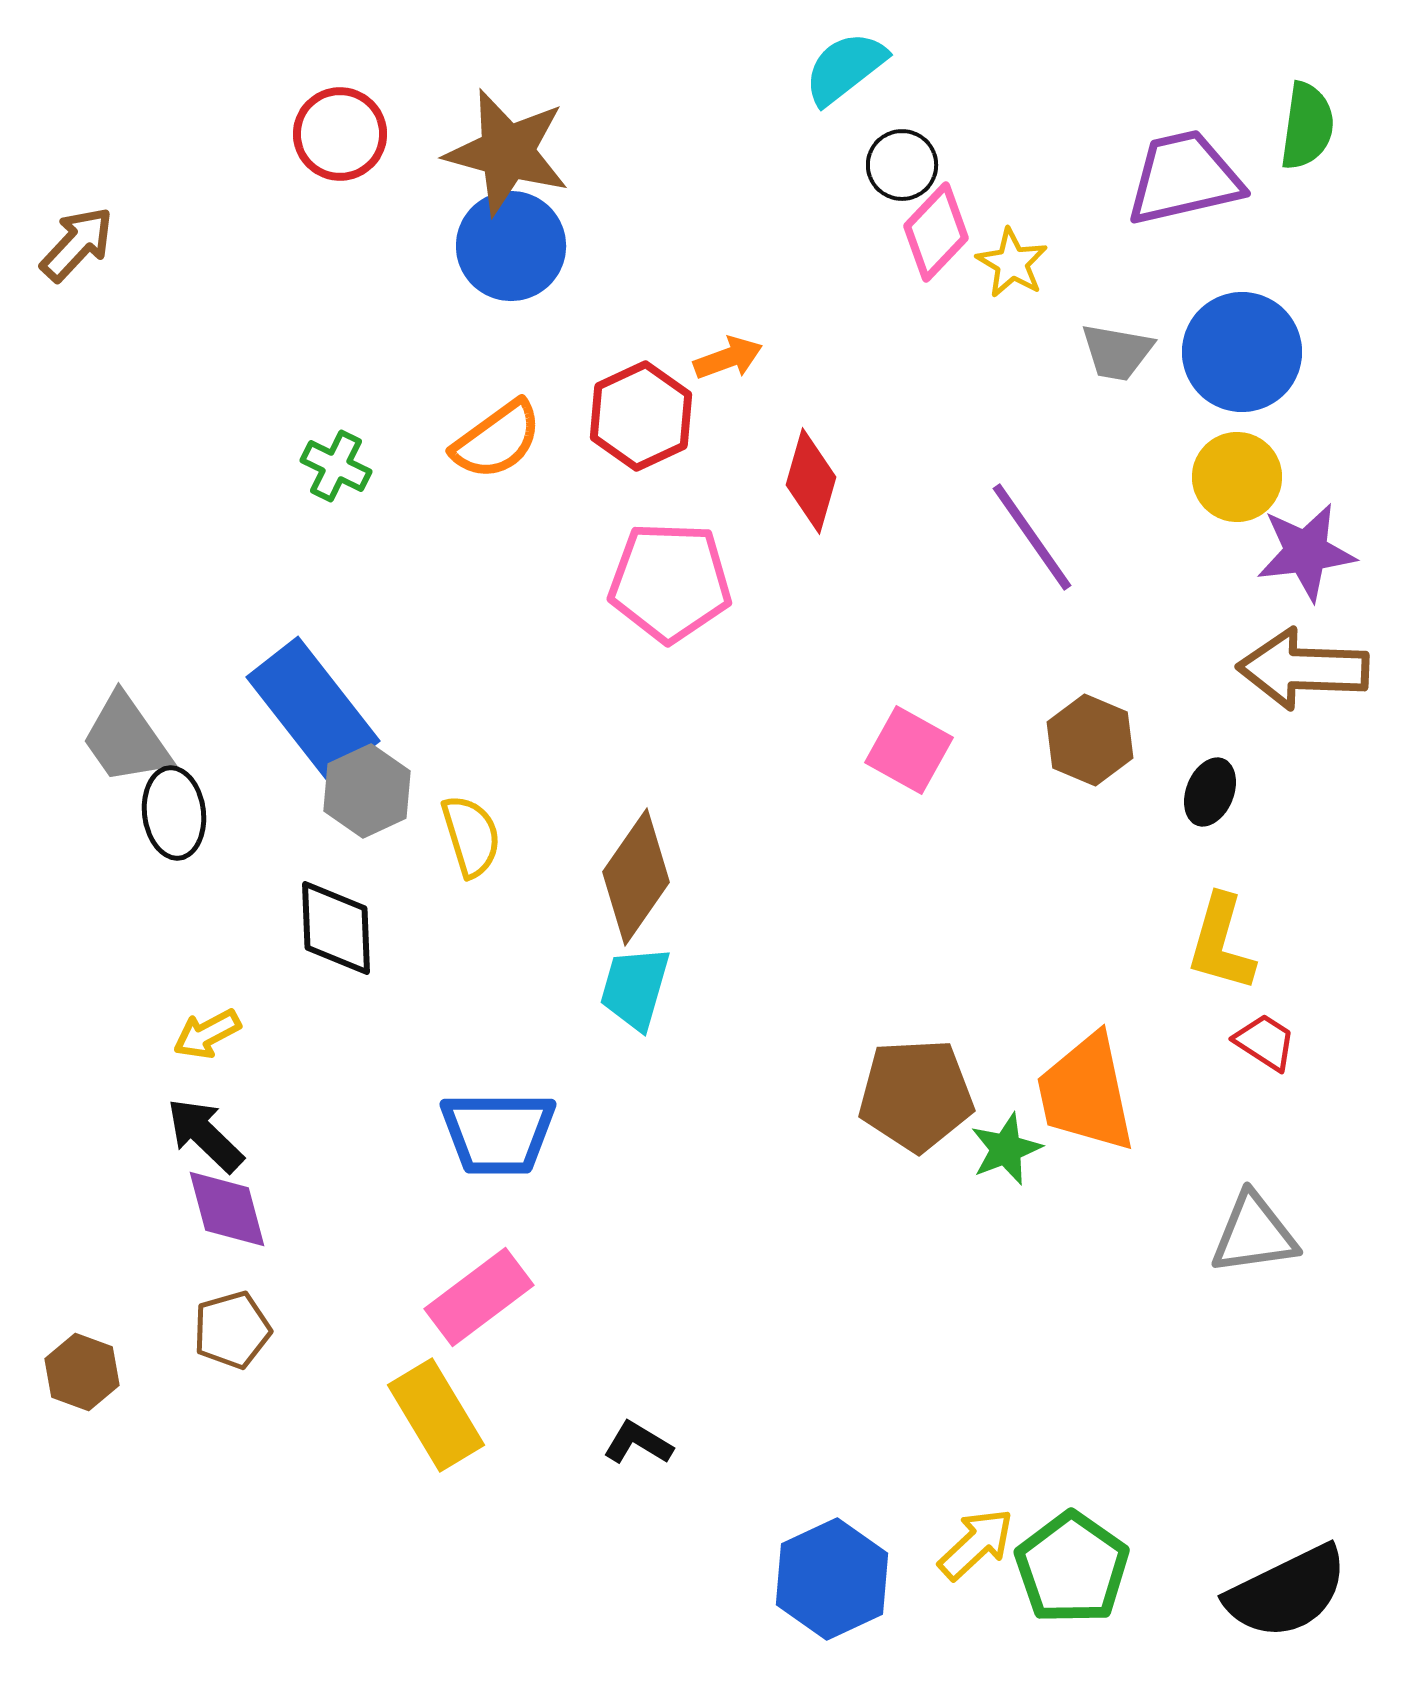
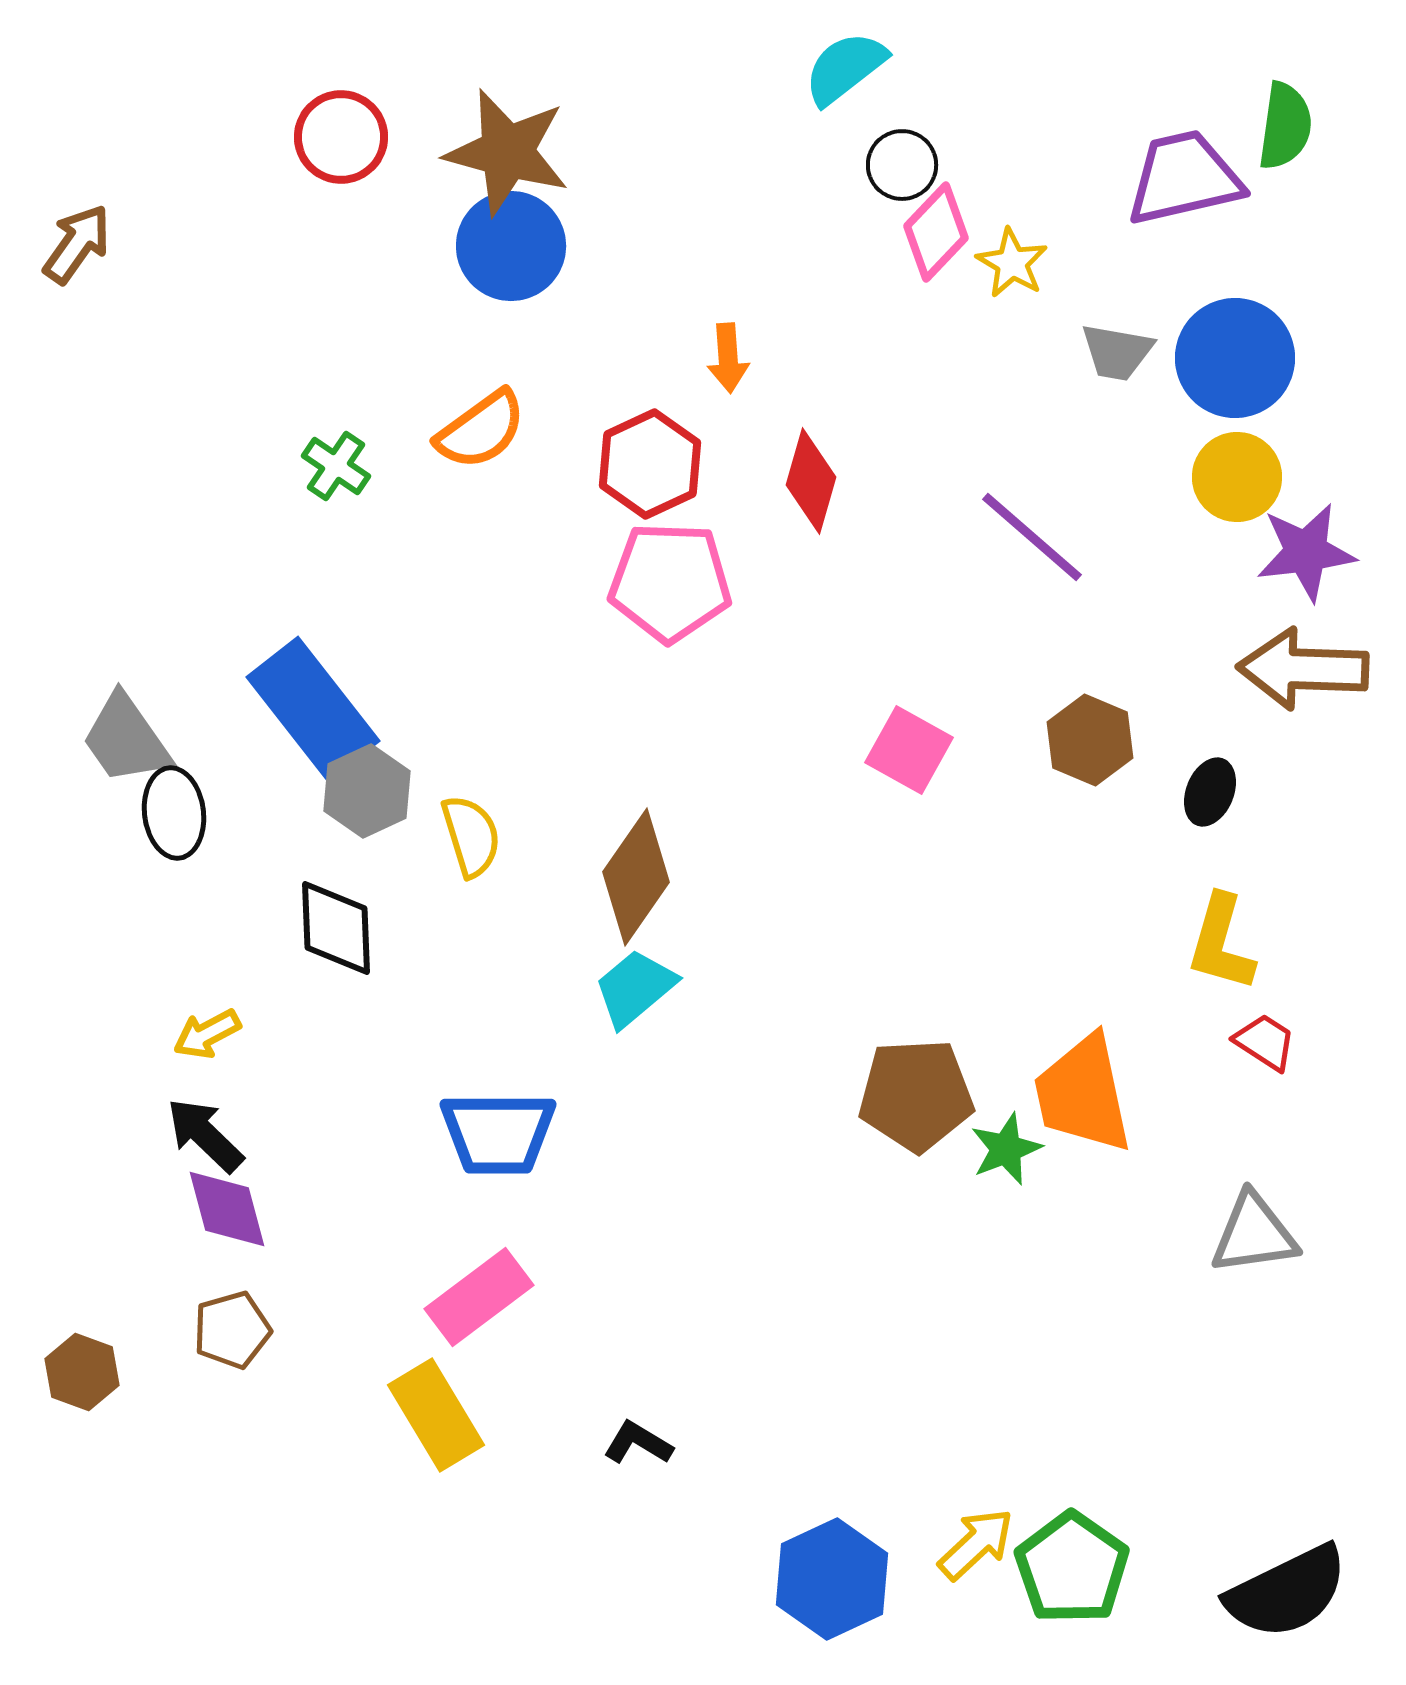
green semicircle at (1307, 126): moved 22 px left
red circle at (340, 134): moved 1 px right, 3 px down
brown arrow at (77, 244): rotated 8 degrees counterclockwise
blue circle at (1242, 352): moved 7 px left, 6 px down
orange arrow at (728, 358): rotated 106 degrees clockwise
red hexagon at (641, 416): moved 9 px right, 48 px down
orange semicircle at (497, 440): moved 16 px left, 10 px up
green cross at (336, 466): rotated 8 degrees clockwise
purple line at (1032, 537): rotated 14 degrees counterclockwise
cyan trapezoid at (635, 988): rotated 34 degrees clockwise
orange trapezoid at (1086, 1093): moved 3 px left, 1 px down
